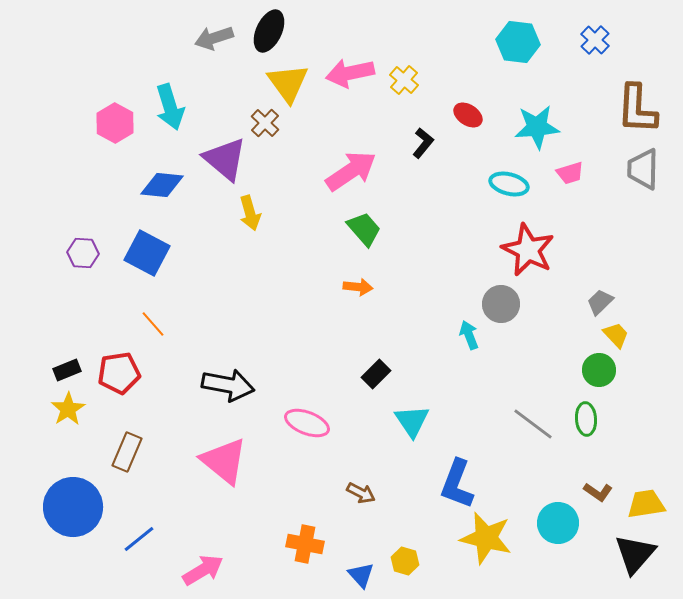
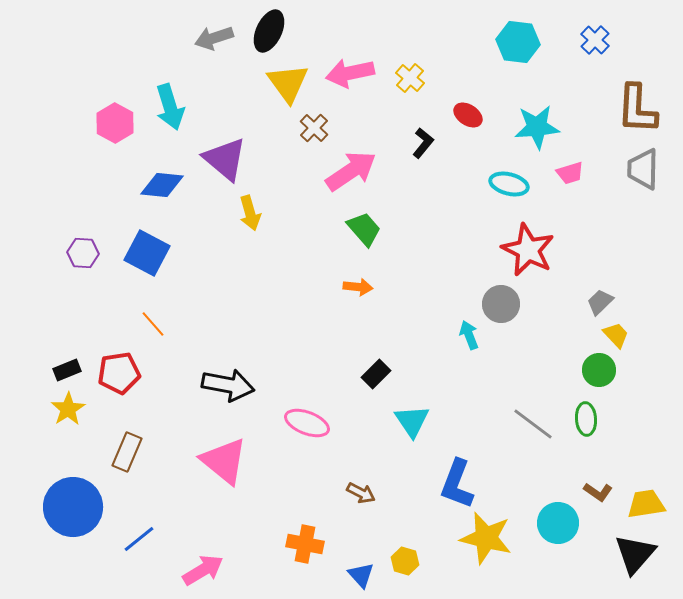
yellow cross at (404, 80): moved 6 px right, 2 px up
brown cross at (265, 123): moved 49 px right, 5 px down
